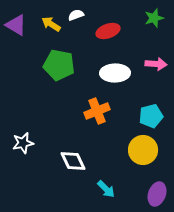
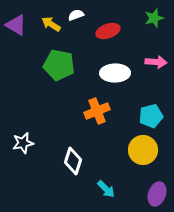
pink arrow: moved 2 px up
white diamond: rotated 44 degrees clockwise
